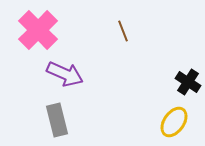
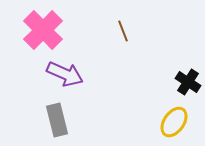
pink cross: moved 5 px right
